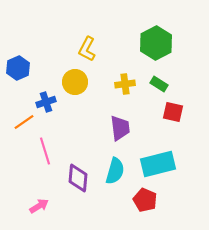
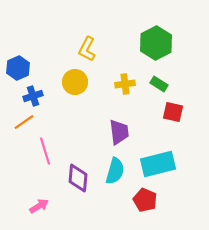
blue cross: moved 13 px left, 6 px up
purple trapezoid: moved 1 px left, 4 px down
